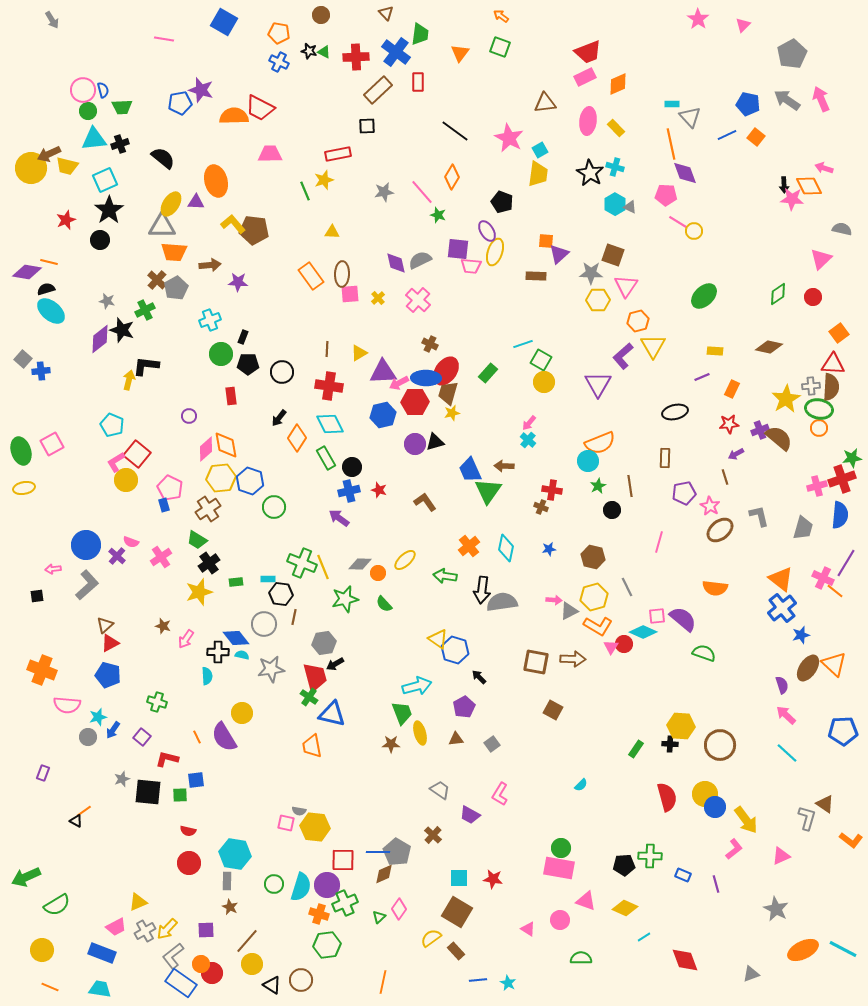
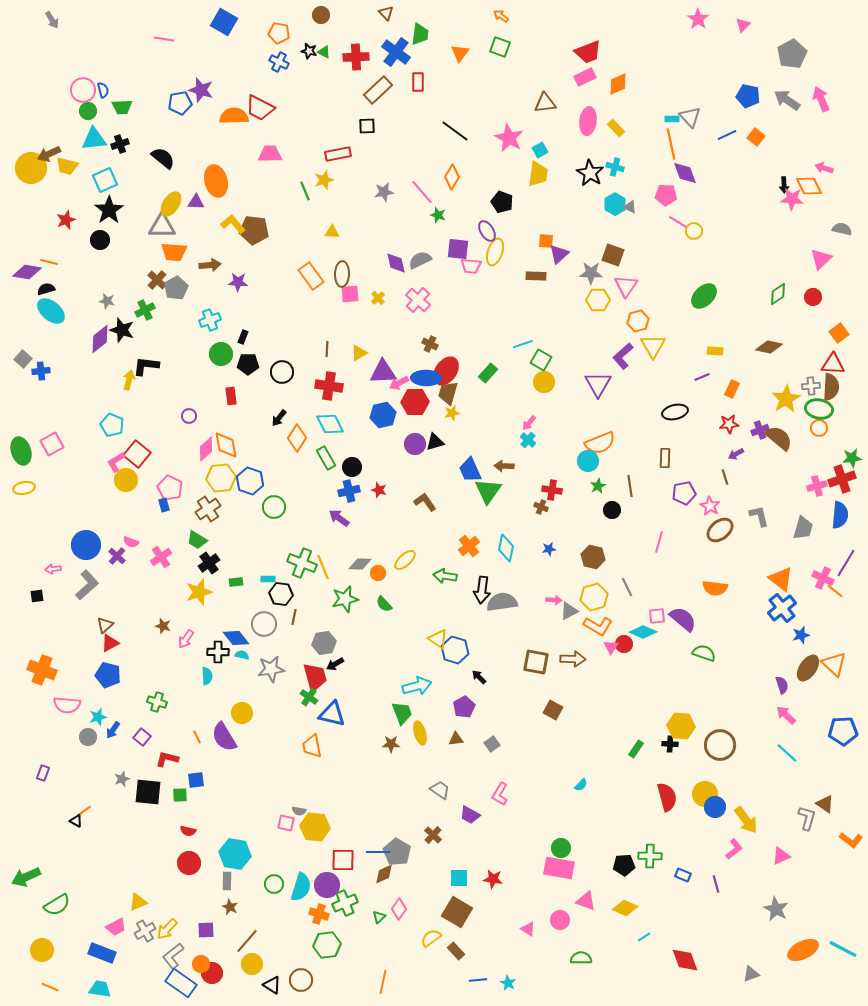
cyan rectangle at (672, 104): moved 15 px down
blue pentagon at (748, 104): moved 8 px up
